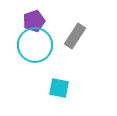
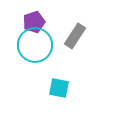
purple pentagon: moved 1 px down
